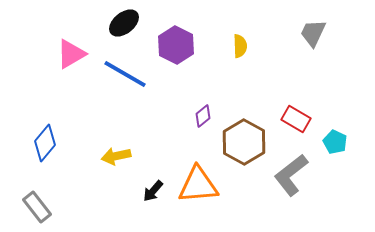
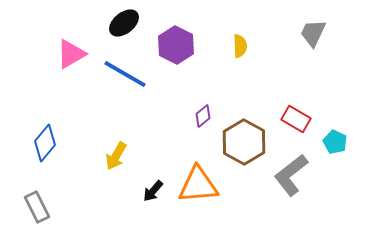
yellow arrow: rotated 48 degrees counterclockwise
gray rectangle: rotated 12 degrees clockwise
